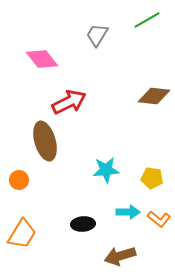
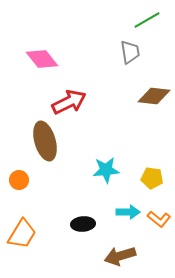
gray trapezoid: moved 33 px right, 17 px down; rotated 140 degrees clockwise
